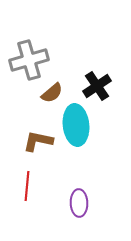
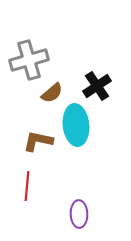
purple ellipse: moved 11 px down
